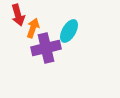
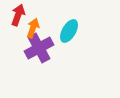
red arrow: rotated 145 degrees counterclockwise
purple cross: moved 7 px left; rotated 16 degrees counterclockwise
